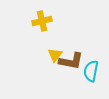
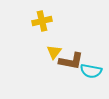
yellow triangle: moved 1 px left, 3 px up
cyan semicircle: rotated 90 degrees counterclockwise
